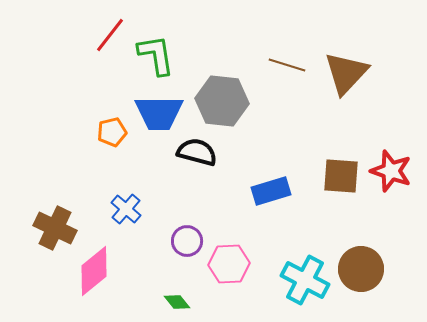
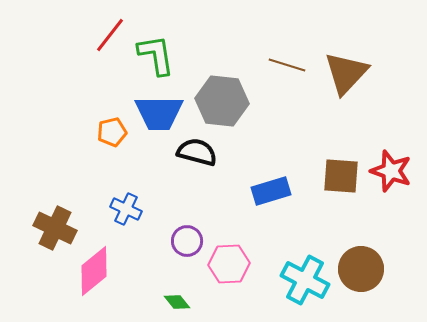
blue cross: rotated 16 degrees counterclockwise
